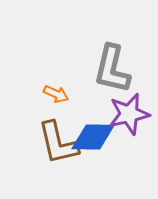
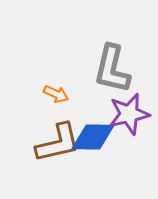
brown L-shape: rotated 90 degrees counterclockwise
